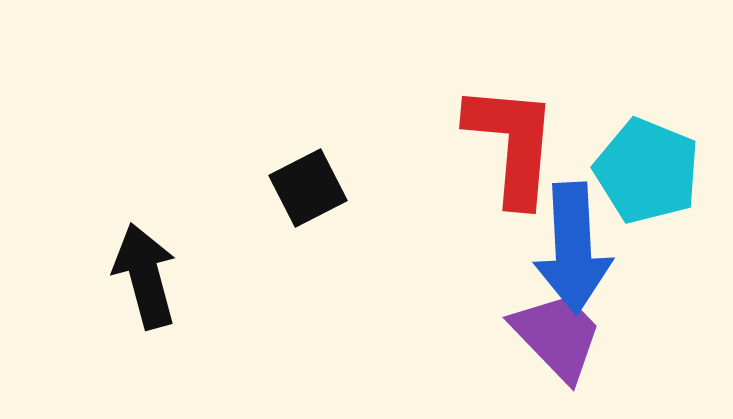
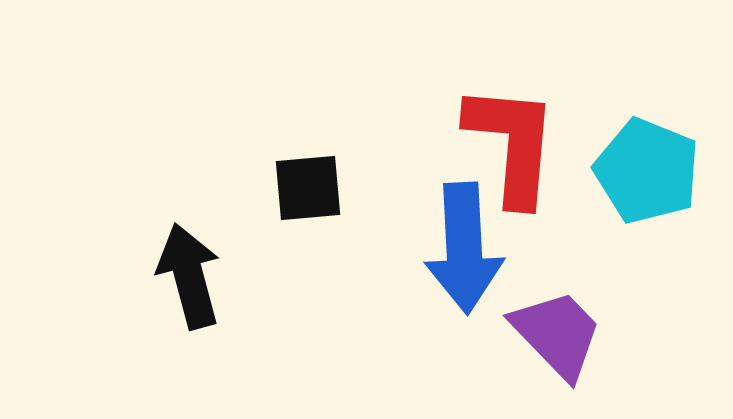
black square: rotated 22 degrees clockwise
blue arrow: moved 109 px left
black arrow: moved 44 px right
purple trapezoid: moved 2 px up
